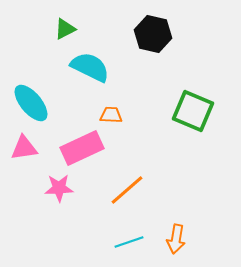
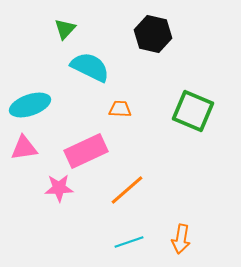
green triangle: rotated 20 degrees counterclockwise
cyan ellipse: moved 1 px left, 2 px down; rotated 69 degrees counterclockwise
orange trapezoid: moved 9 px right, 6 px up
pink rectangle: moved 4 px right, 3 px down
orange arrow: moved 5 px right
